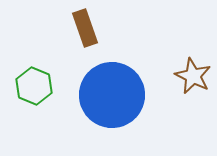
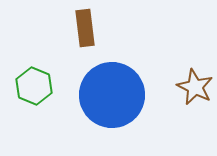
brown rectangle: rotated 12 degrees clockwise
brown star: moved 2 px right, 11 px down
